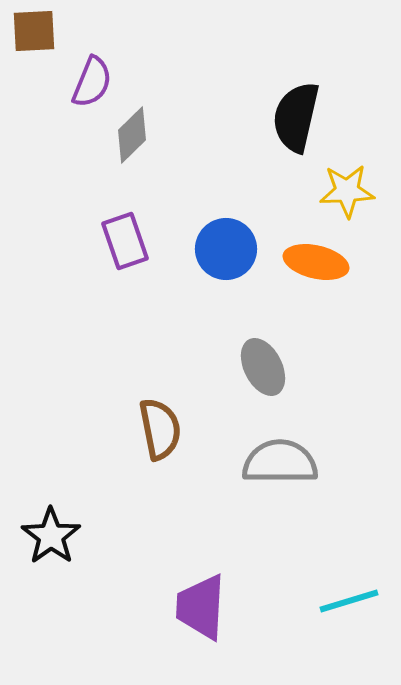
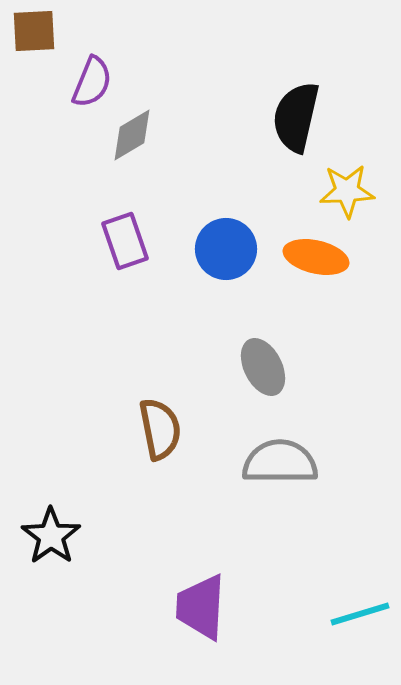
gray diamond: rotated 14 degrees clockwise
orange ellipse: moved 5 px up
cyan line: moved 11 px right, 13 px down
